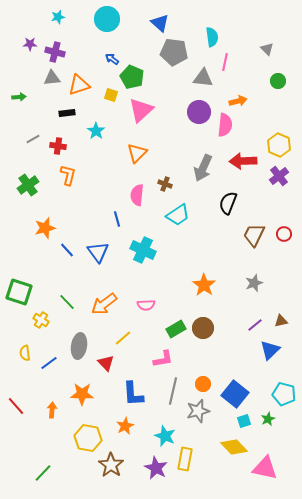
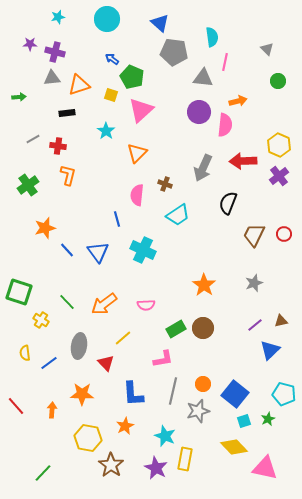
cyan star at (96, 131): moved 10 px right
